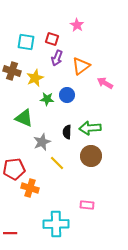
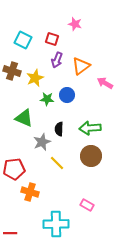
pink star: moved 2 px left, 1 px up; rotated 16 degrees counterclockwise
cyan square: moved 3 px left, 2 px up; rotated 18 degrees clockwise
purple arrow: moved 2 px down
black semicircle: moved 8 px left, 3 px up
orange cross: moved 4 px down
pink rectangle: rotated 24 degrees clockwise
